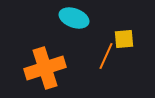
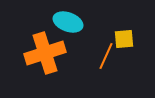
cyan ellipse: moved 6 px left, 4 px down
orange cross: moved 15 px up
